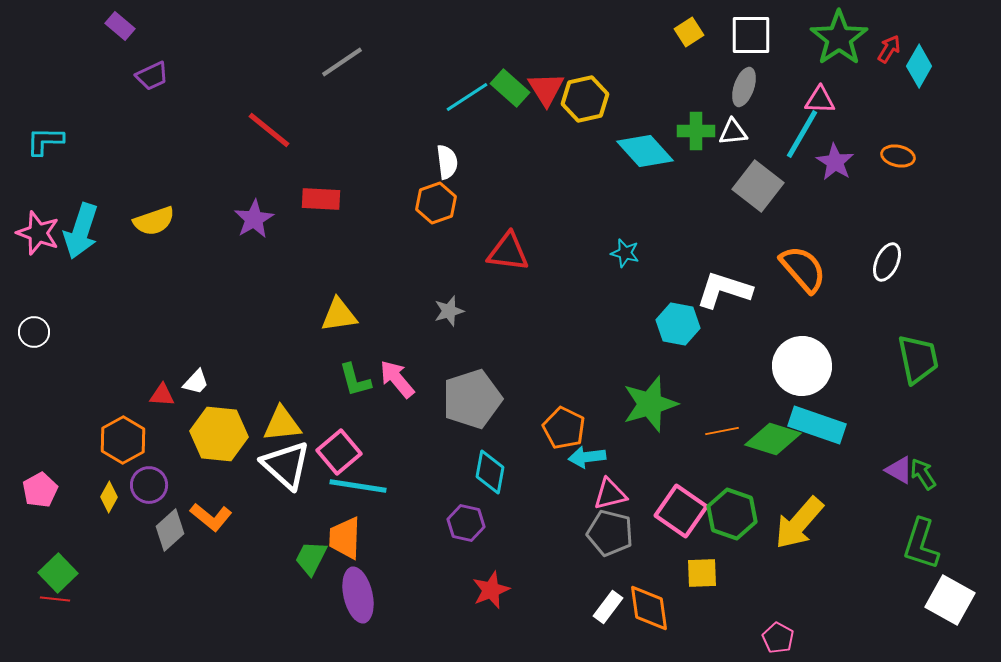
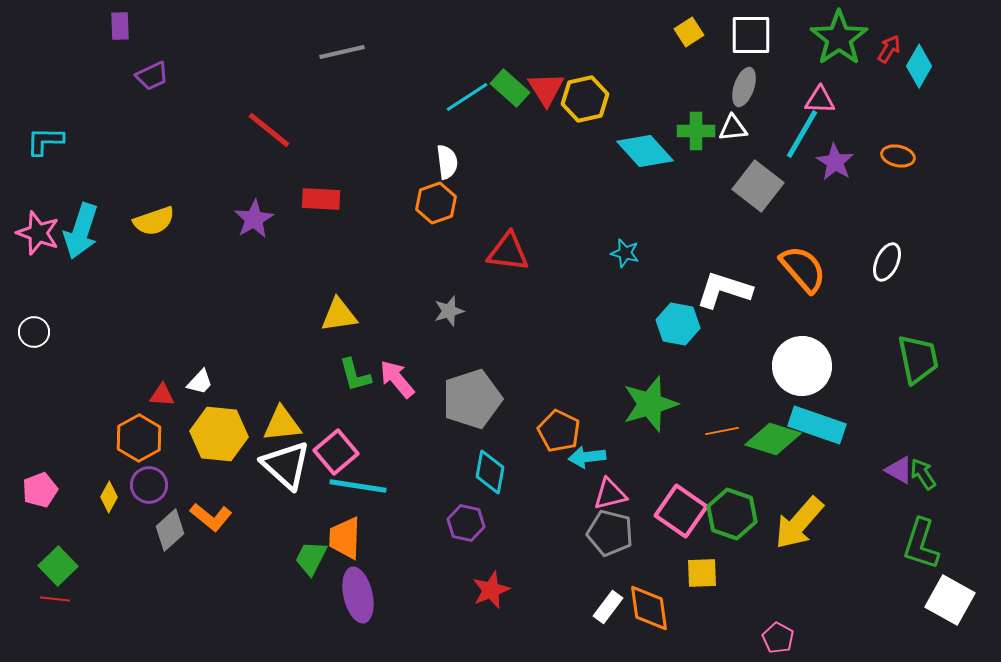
purple rectangle at (120, 26): rotated 48 degrees clockwise
gray line at (342, 62): moved 10 px up; rotated 21 degrees clockwise
white triangle at (733, 132): moved 4 px up
green L-shape at (355, 380): moved 5 px up
white trapezoid at (196, 382): moved 4 px right
orange pentagon at (564, 428): moved 5 px left, 3 px down
orange hexagon at (123, 440): moved 16 px right, 2 px up
pink square at (339, 452): moved 3 px left
pink pentagon at (40, 490): rotated 8 degrees clockwise
green square at (58, 573): moved 7 px up
